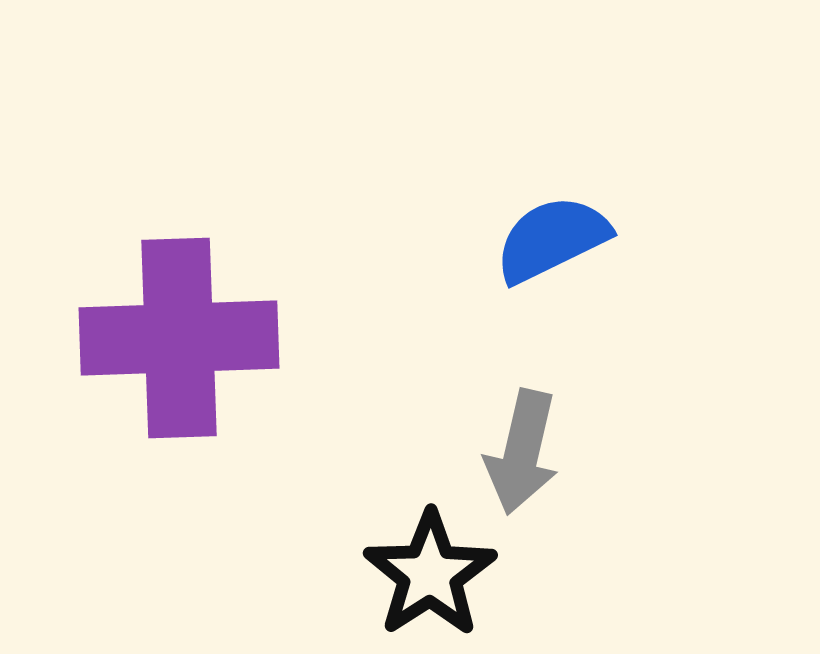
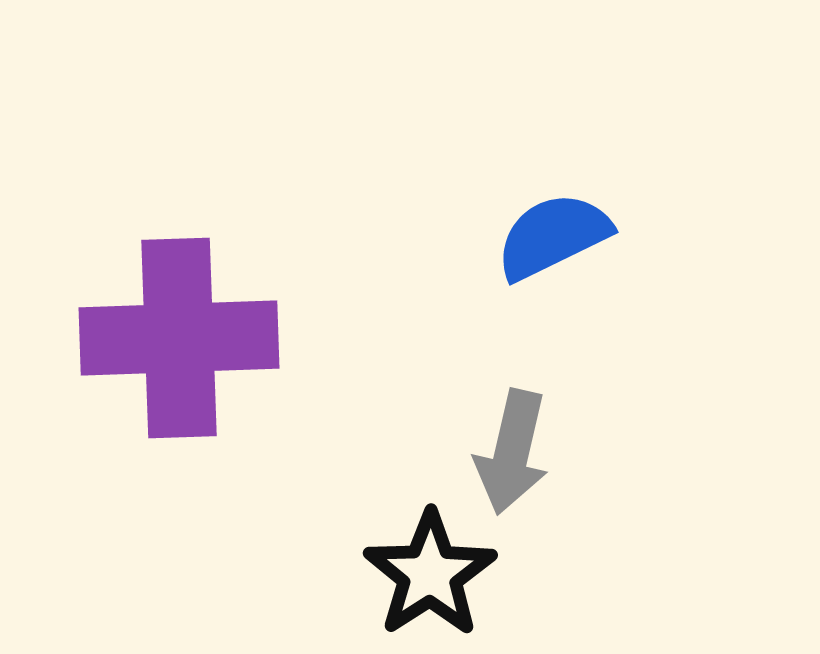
blue semicircle: moved 1 px right, 3 px up
gray arrow: moved 10 px left
